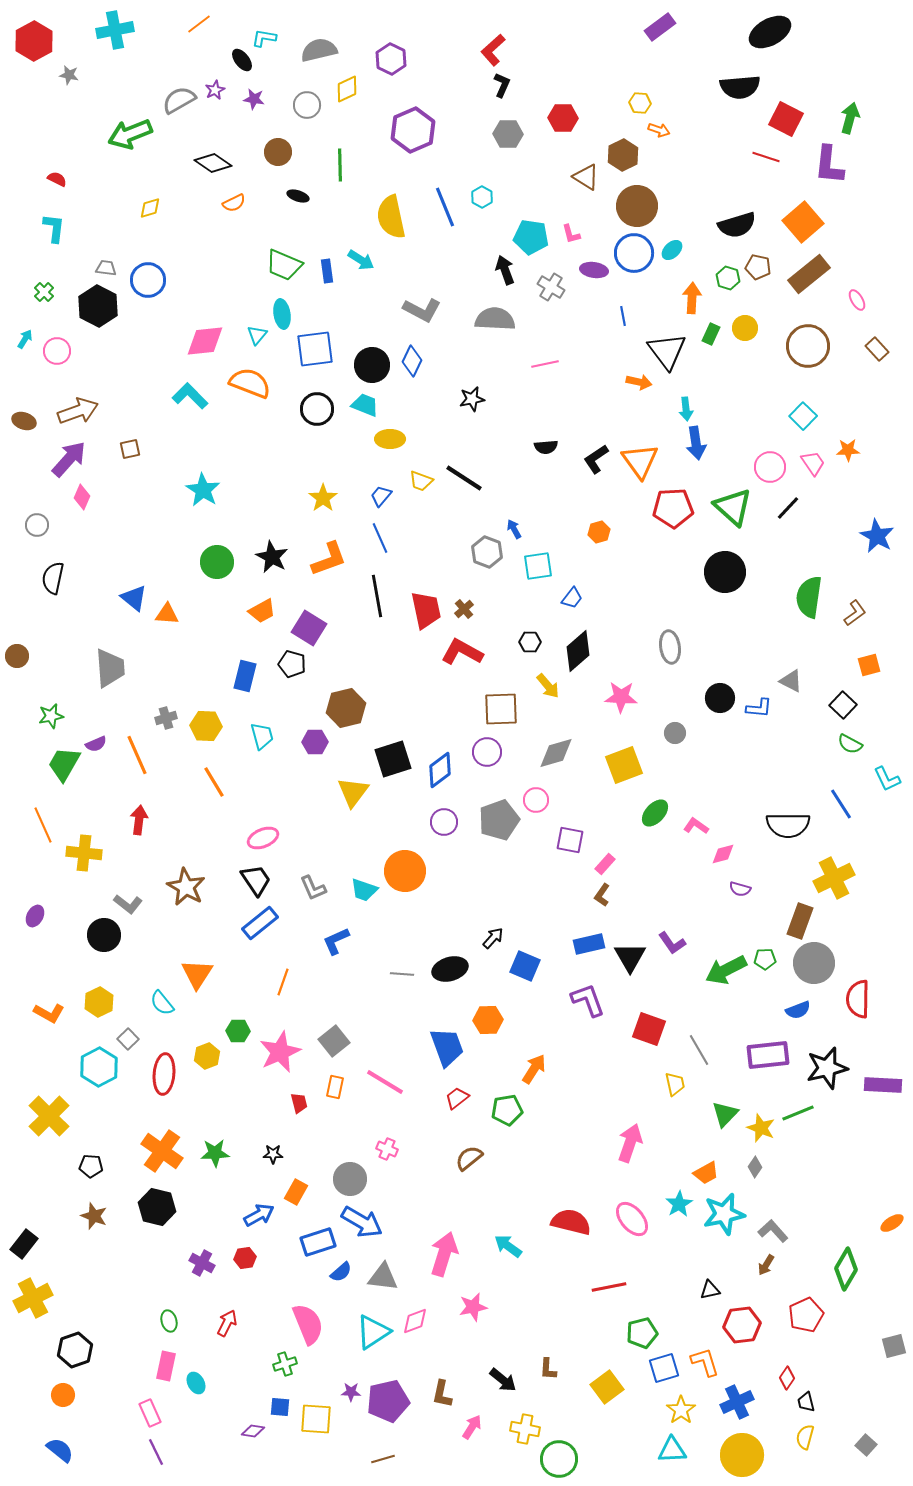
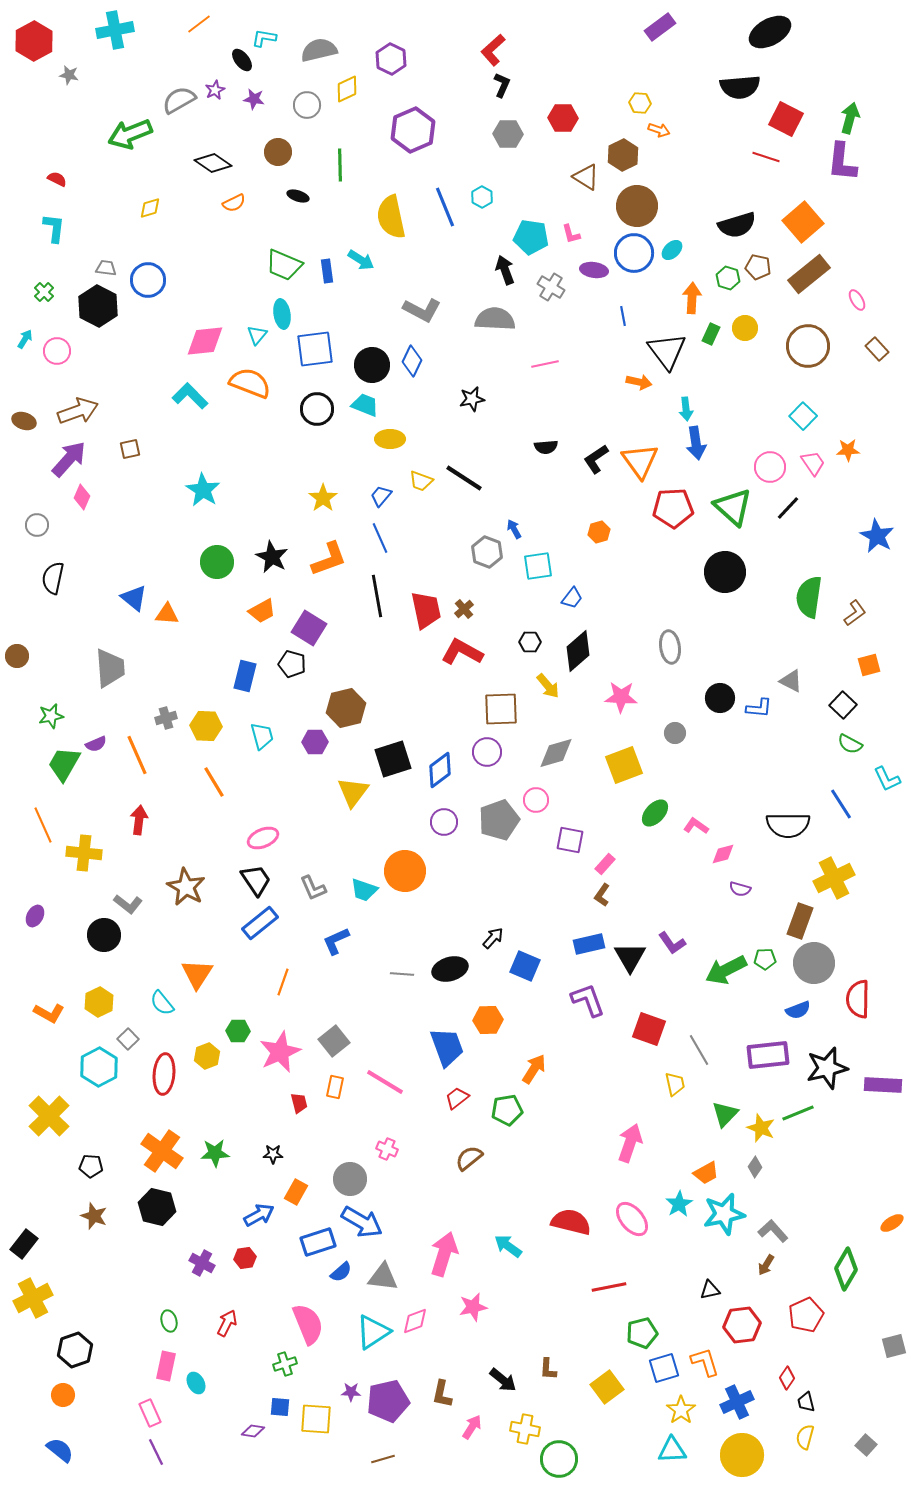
purple L-shape at (829, 165): moved 13 px right, 3 px up
